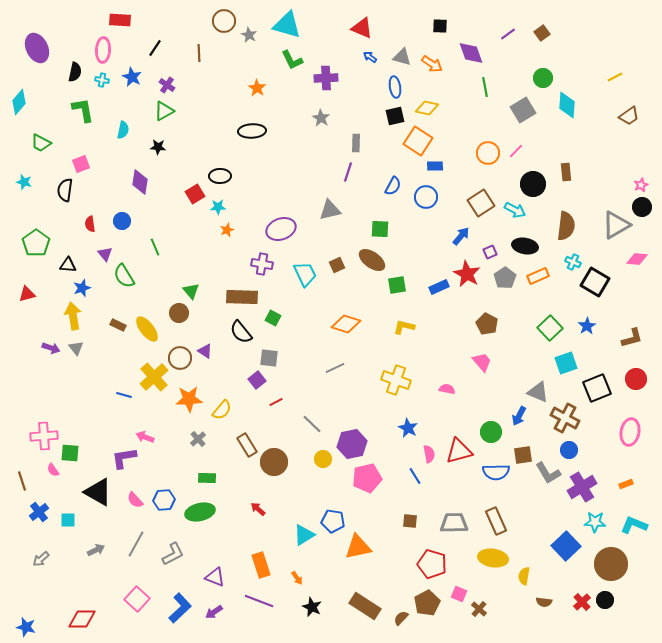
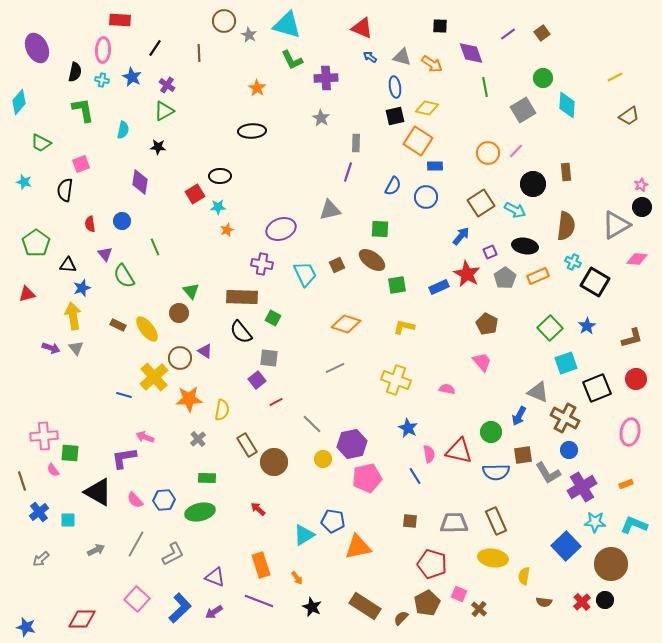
yellow semicircle at (222, 410): rotated 30 degrees counterclockwise
red triangle at (459, 451): rotated 28 degrees clockwise
